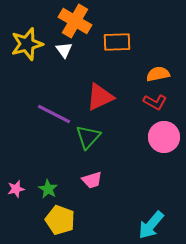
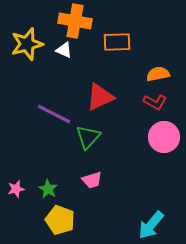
orange cross: rotated 20 degrees counterclockwise
white triangle: rotated 30 degrees counterclockwise
